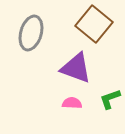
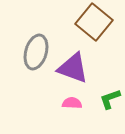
brown square: moved 2 px up
gray ellipse: moved 5 px right, 19 px down
purple triangle: moved 3 px left
